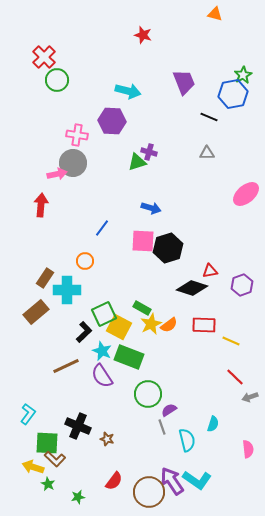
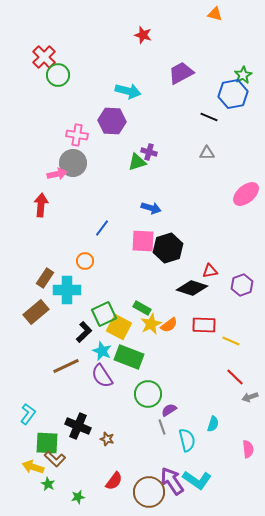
green circle at (57, 80): moved 1 px right, 5 px up
purple trapezoid at (184, 82): moved 3 px left, 9 px up; rotated 96 degrees counterclockwise
